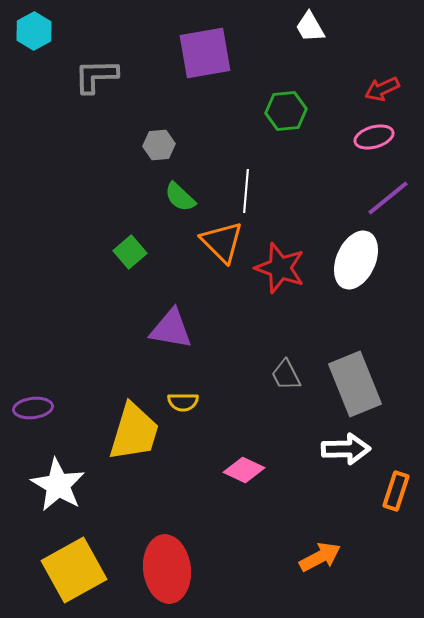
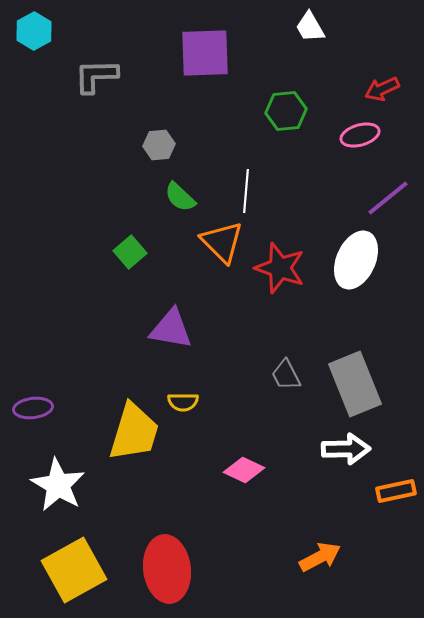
purple square: rotated 8 degrees clockwise
pink ellipse: moved 14 px left, 2 px up
orange rectangle: rotated 60 degrees clockwise
